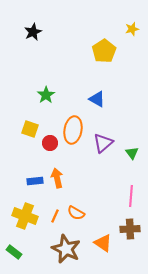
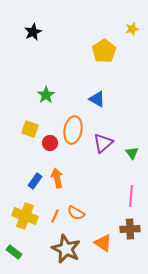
blue rectangle: rotated 49 degrees counterclockwise
